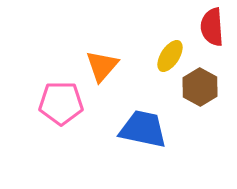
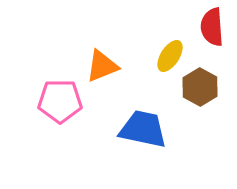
orange triangle: rotated 27 degrees clockwise
pink pentagon: moved 1 px left, 2 px up
